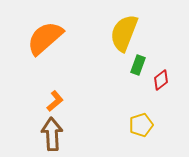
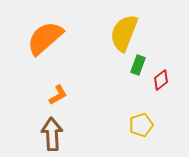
orange L-shape: moved 3 px right, 6 px up; rotated 10 degrees clockwise
